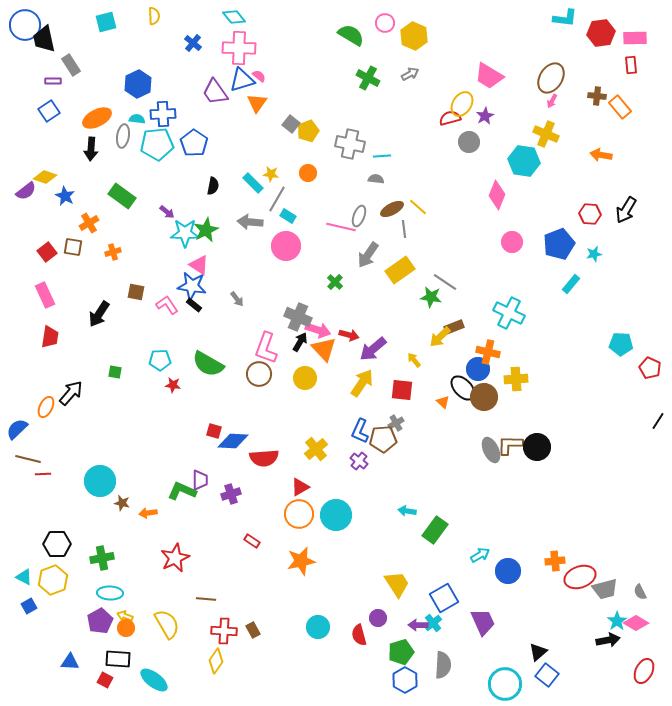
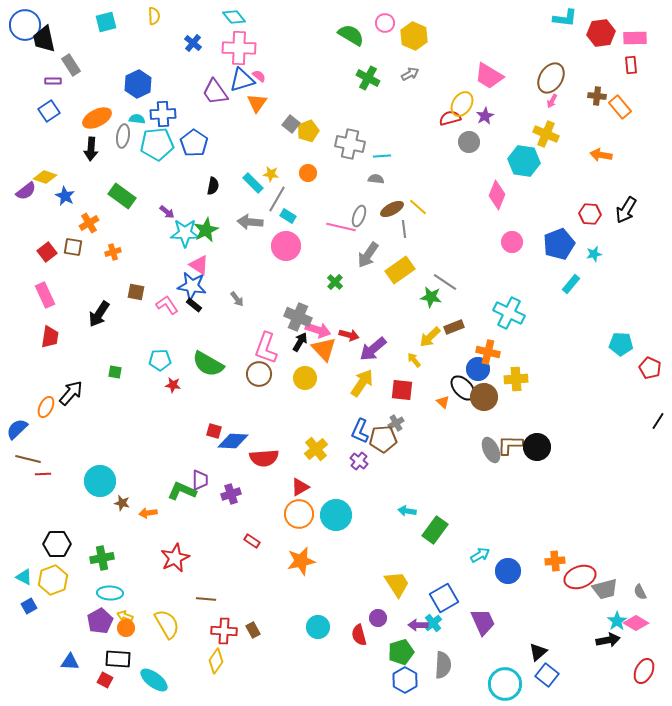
yellow arrow at (440, 337): moved 10 px left
